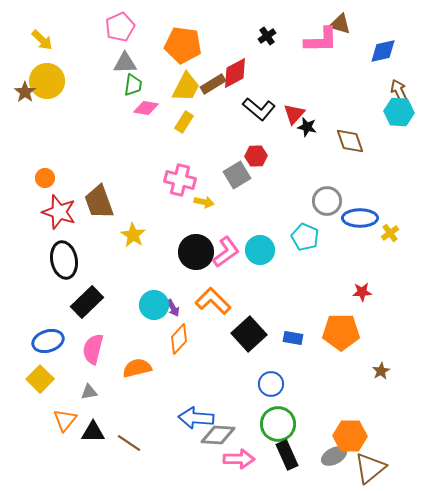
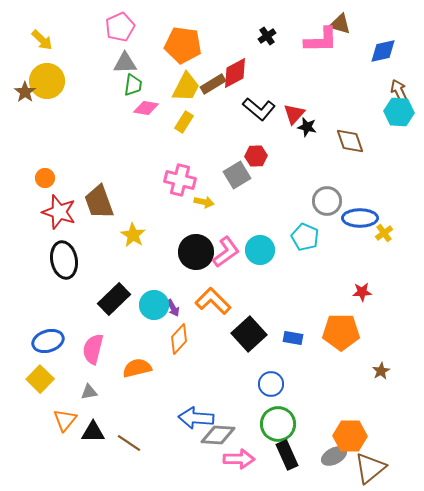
yellow cross at (390, 233): moved 6 px left
black rectangle at (87, 302): moved 27 px right, 3 px up
